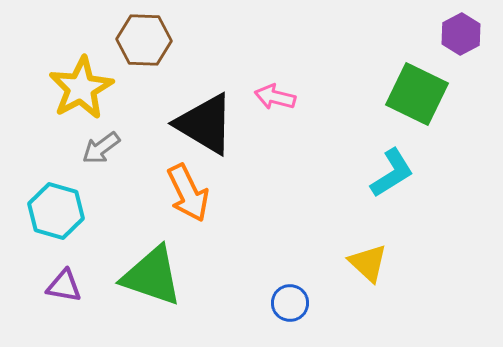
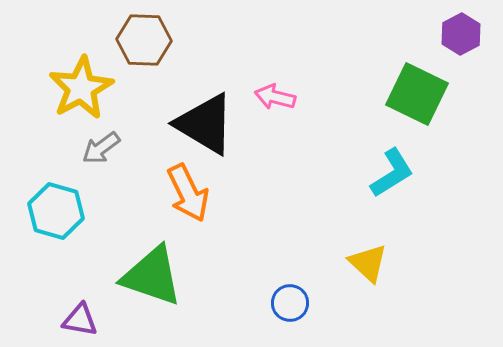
purple triangle: moved 16 px right, 34 px down
